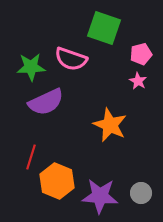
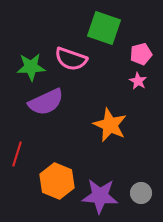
red line: moved 14 px left, 3 px up
